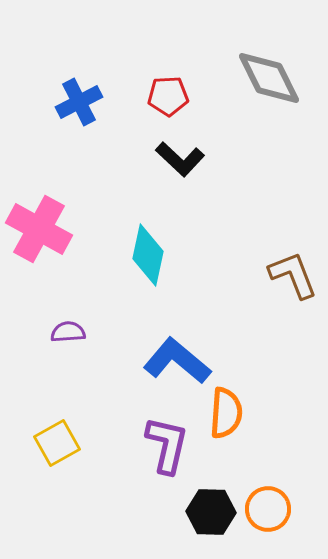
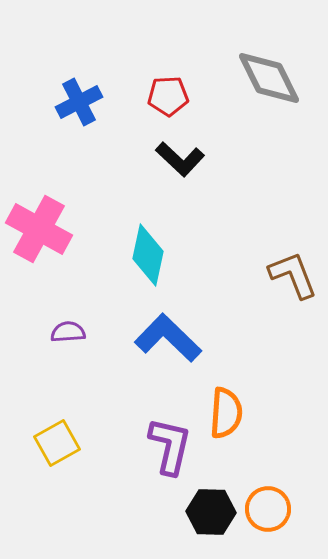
blue L-shape: moved 9 px left, 23 px up; rotated 4 degrees clockwise
purple L-shape: moved 3 px right, 1 px down
